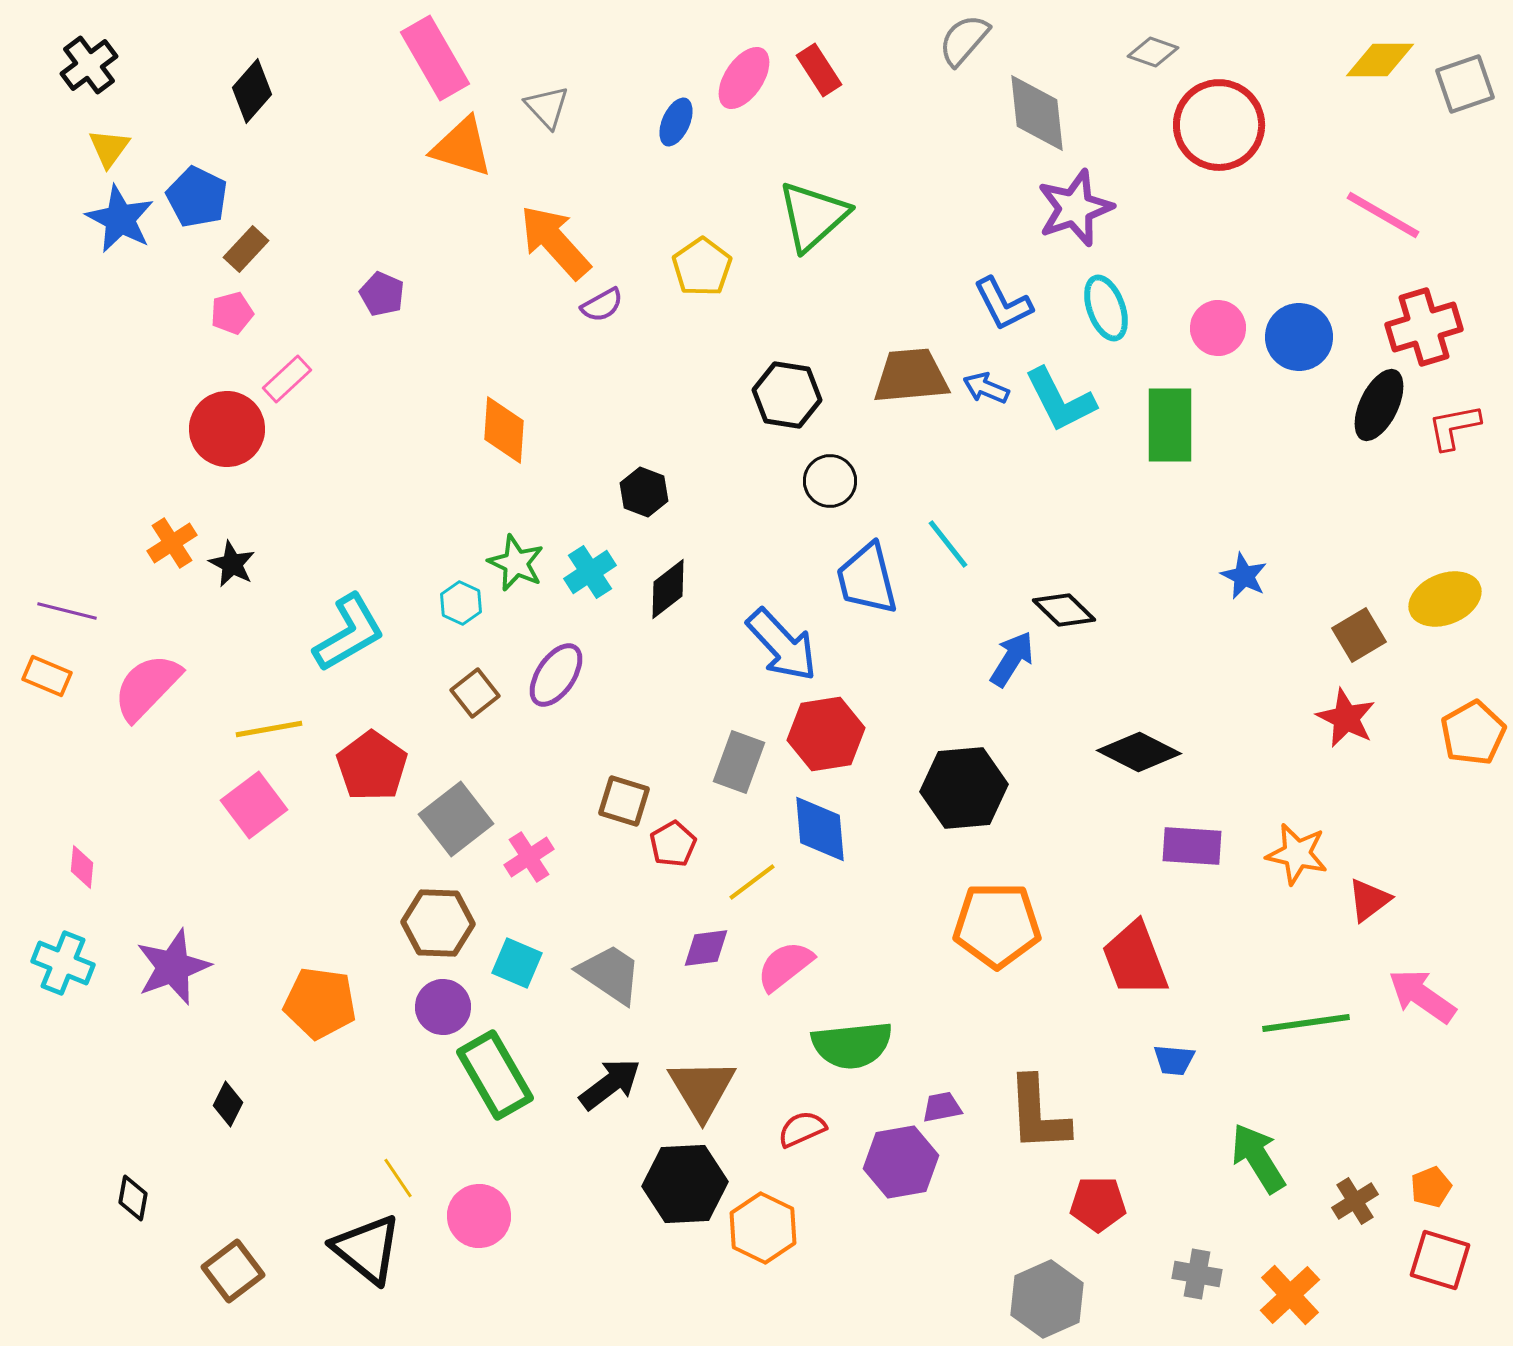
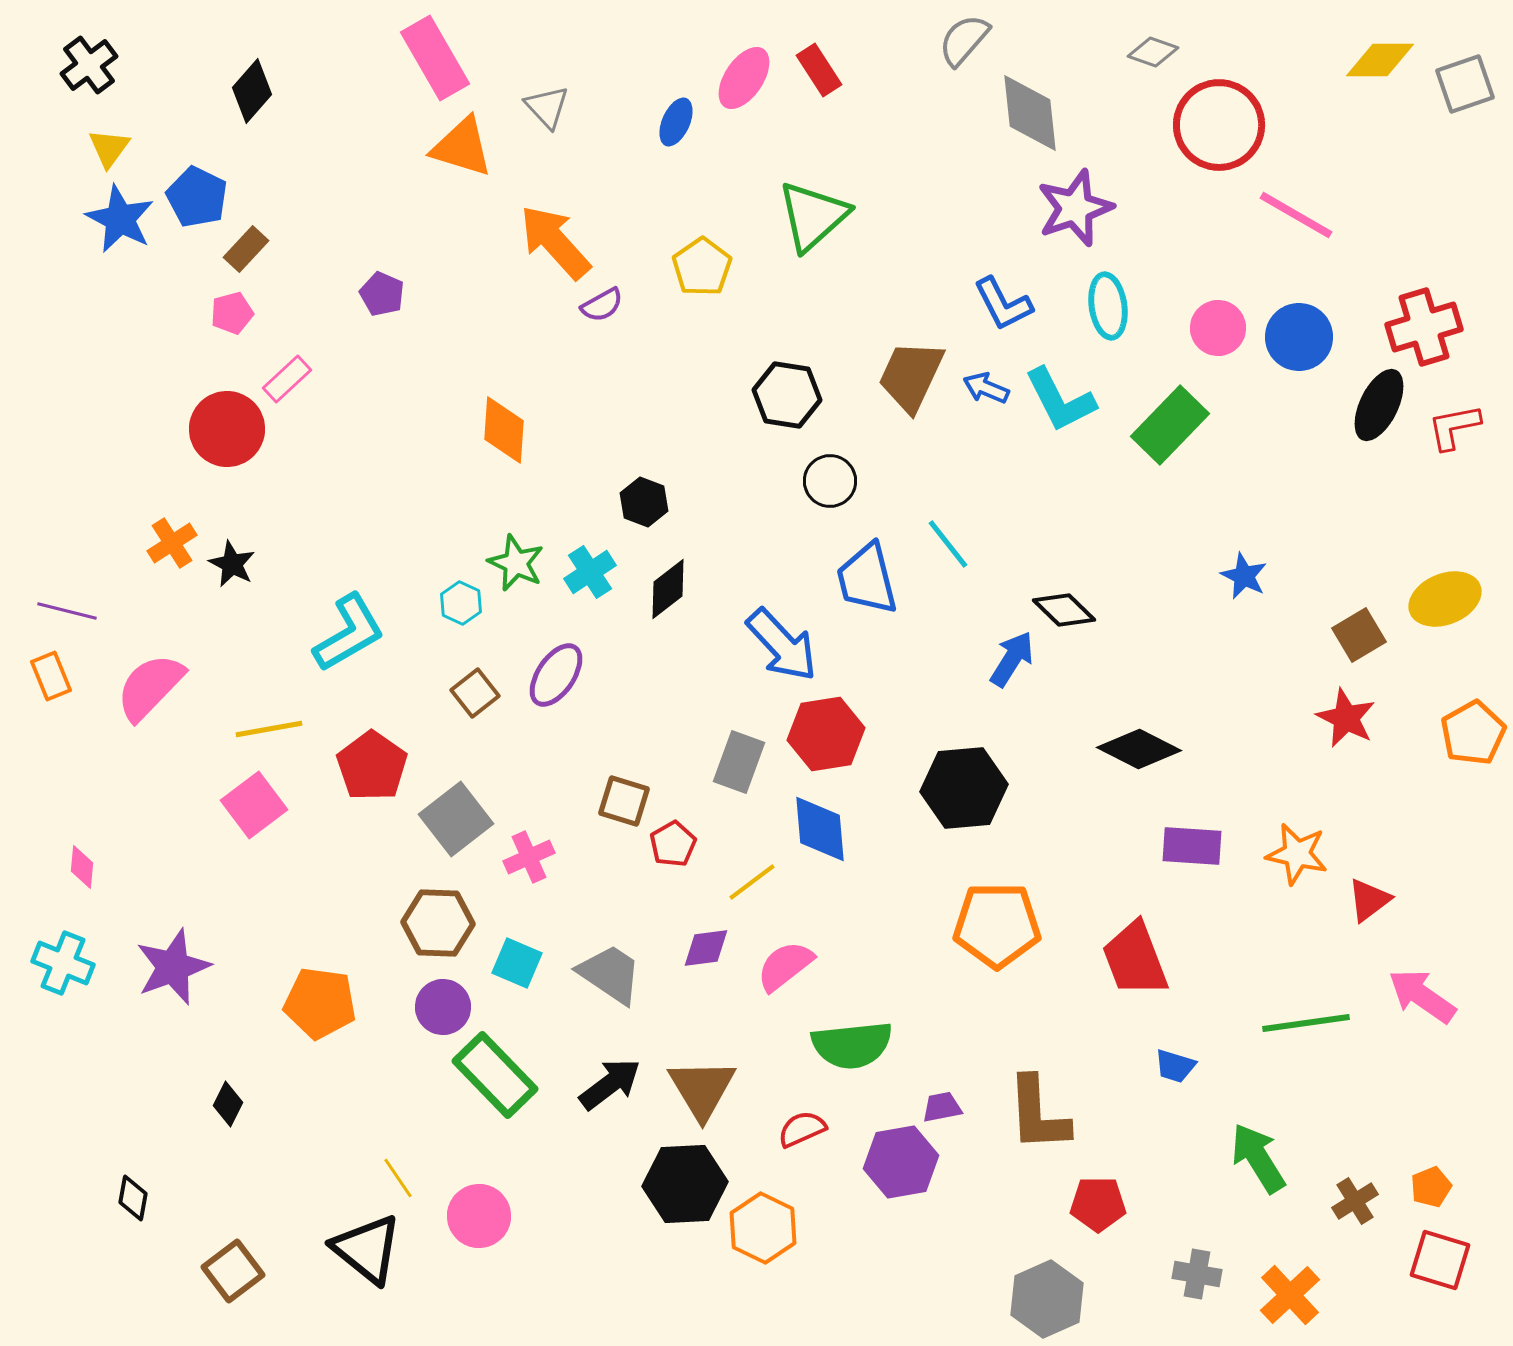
gray diamond at (1037, 113): moved 7 px left
pink line at (1383, 215): moved 87 px left
cyan ellipse at (1106, 308): moved 2 px right, 2 px up; rotated 12 degrees clockwise
brown trapezoid at (911, 376): rotated 60 degrees counterclockwise
green rectangle at (1170, 425): rotated 44 degrees clockwise
black hexagon at (644, 492): moved 10 px down
orange rectangle at (47, 676): moved 4 px right; rotated 45 degrees clockwise
pink semicircle at (147, 687): moved 3 px right
black diamond at (1139, 752): moved 3 px up
pink cross at (529, 857): rotated 9 degrees clockwise
blue trapezoid at (1174, 1060): moved 1 px right, 6 px down; rotated 12 degrees clockwise
green rectangle at (495, 1075): rotated 14 degrees counterclockwise
